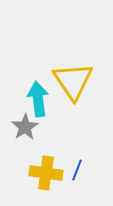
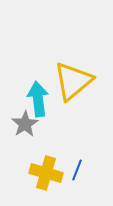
yellow triangle: rotated 24 degrees clockwise
gray star: moved 3 px up
yellow cross: rotated 8 degrees clockwise
